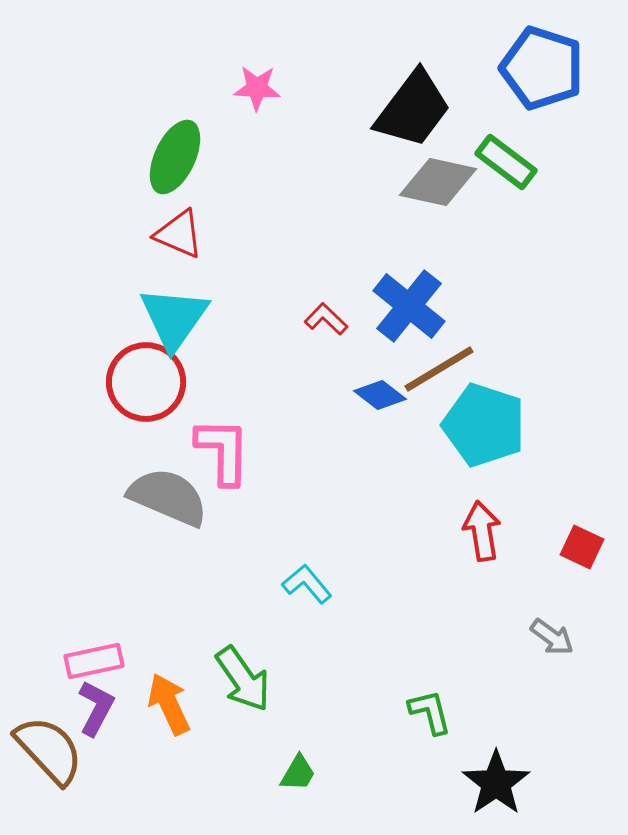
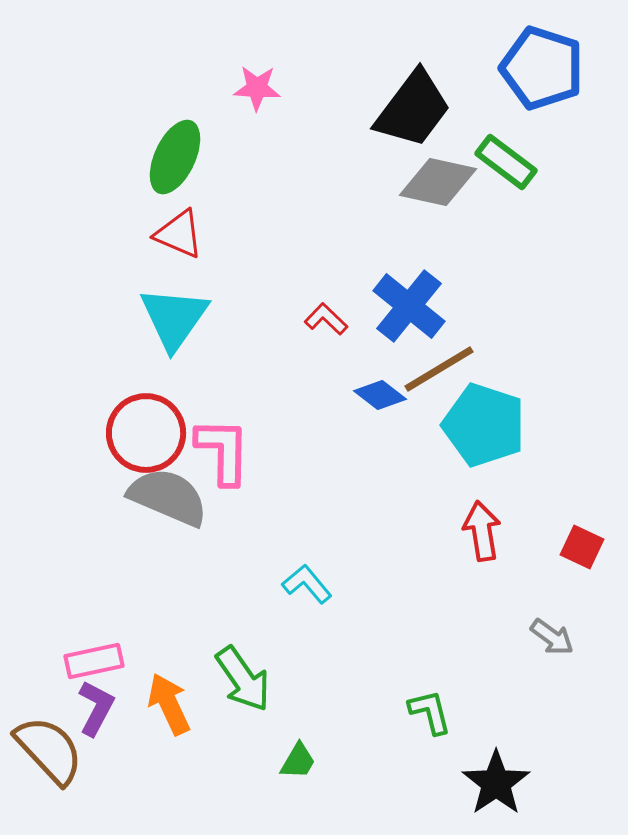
red circle: moved 51 px down
green trapezoid: moved 12 px up
